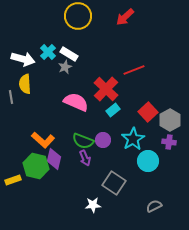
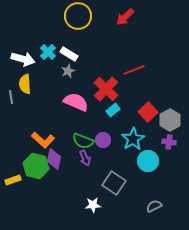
gray star: moved 3 px right, 4 px down
